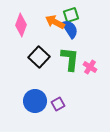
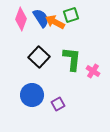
pink diamond: moved 6 px up
blue semicircle: moved 29 px left, 11 px up
green L-shape: moved 2 px right
pink cross: moved 3 px right, 4 px down
blue circle: moved 3 px left, 6 px up
